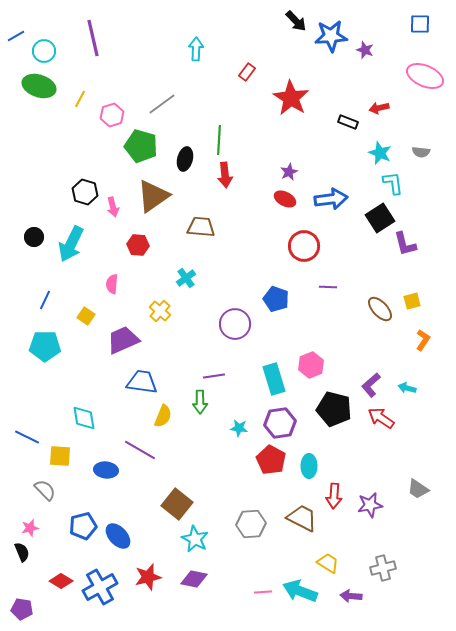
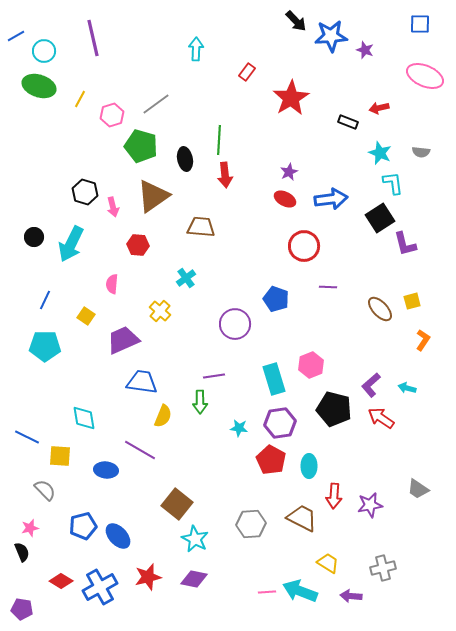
red star at (291, 98): rotated 9 degrees clockwise
gray line at (162, 104): moved 6 px left
black ellipse at (185, 159): rotated 25 degrees counterclockwise
pink line at (263, 592): moved 4 px right
